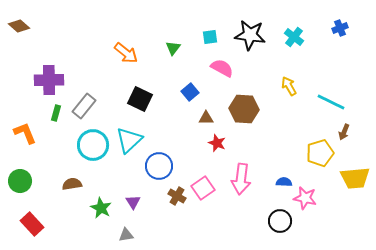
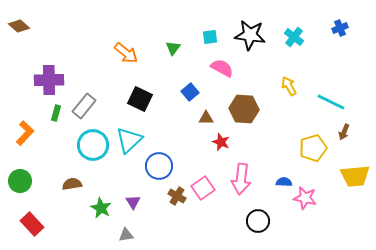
orange L-shape: rotated 65 degrees clockwise
red star: moved 4 px right, 1 px up
yellow pentagon: moved 7 px left, 5 px up
yellow trapezoid: moved 2 px up
black circle: moved 22 px left
